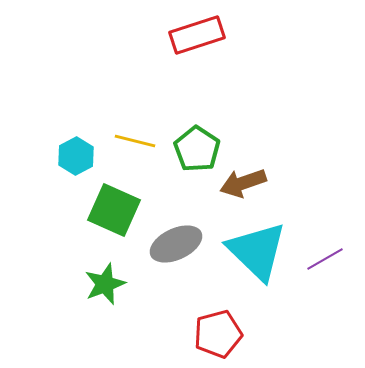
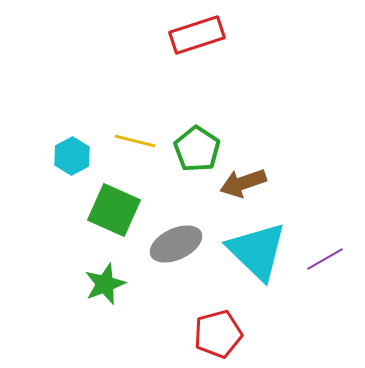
cyan hexagon: moved 4 px left
